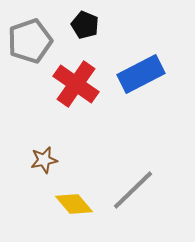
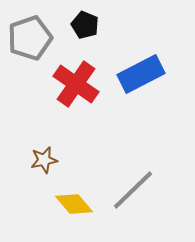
gray pentagon: moved 3 px up
